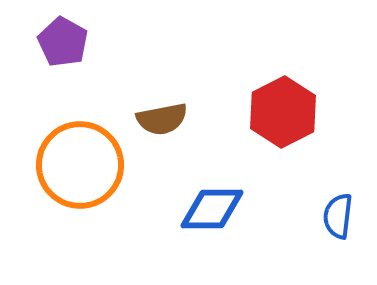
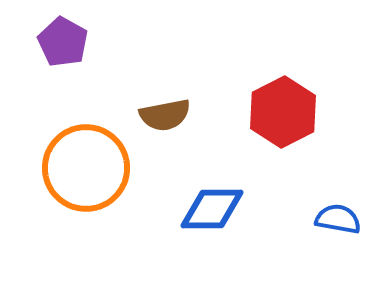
brown semicircle: moved 3 px right, 4 px up
orange circle: moved 6 px right, 3 px down
blue semicircle: moved 3 px down; rotated 93 degrees clockwise
